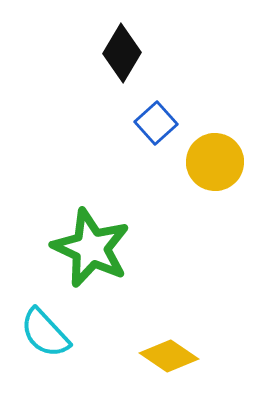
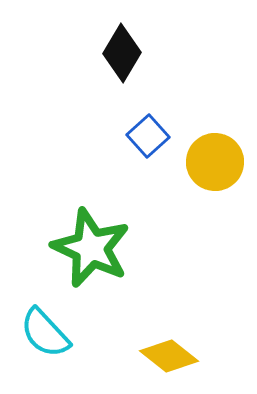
blue square: moved 8 px left, 13 px down
yellow diamond: rotated 4 degrees clockwise
